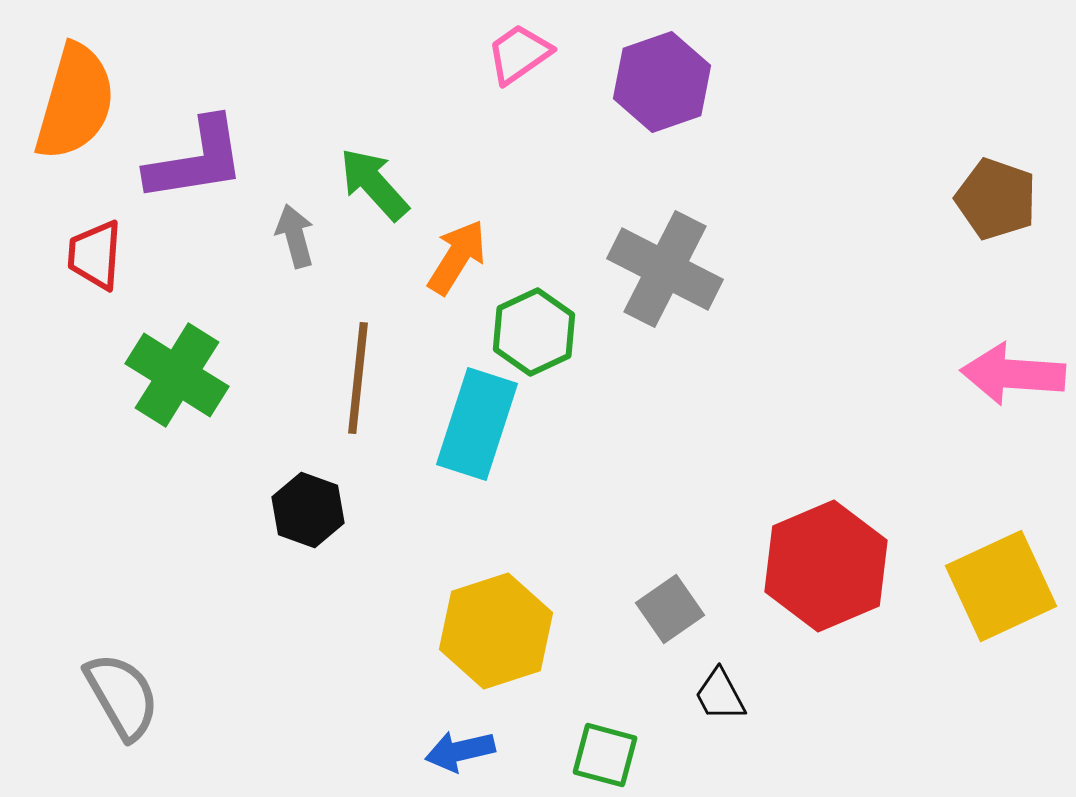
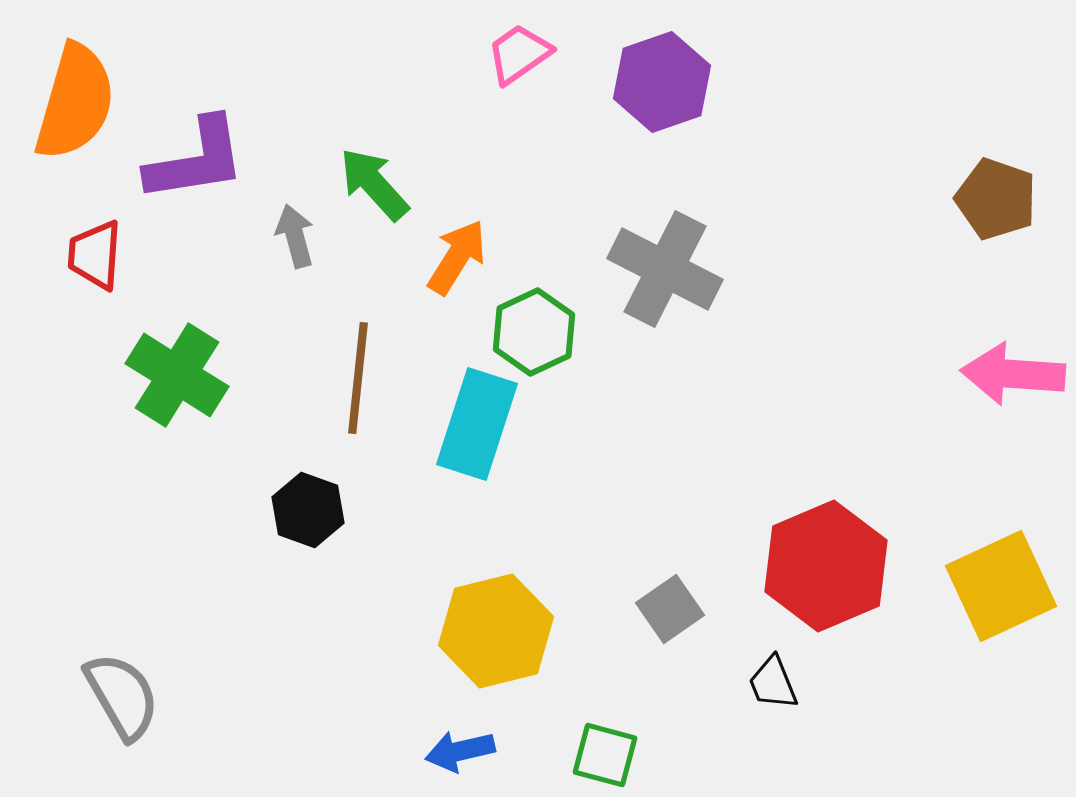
yellow hexagon: rotated 4 degrees clockwise
black trapezoid: moved 53 px right, 12 px up; rotated 6 degrees clockwise
